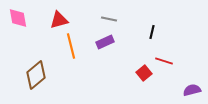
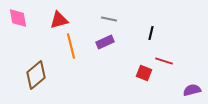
black line: moved 1 px left, 1 px down
red square: rotated 28 degrees counterclockwise
